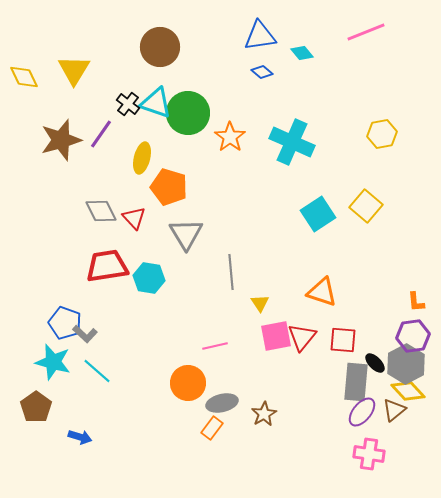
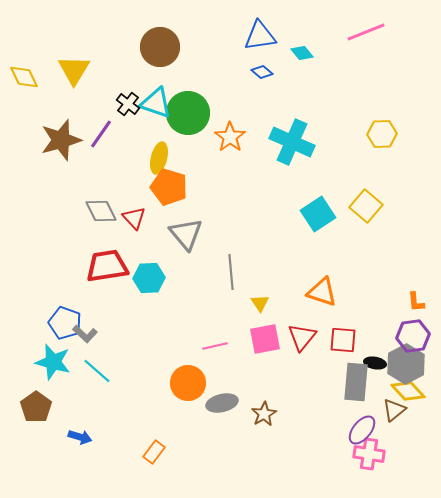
yellow hexagon at (382, 134): rotated 8 degrees clockwise
yellow ellipse at (142, 158): moved 17 px right
gray triangle at (186, 234): rotated 9 degrees counterclockwise
cyan hexagon at (149, 278): rotated 12 degrees counterclockwise
pink square at (276, 336): moved 11 px left, 3 px down
black ellipse at (375, 363): rotated 35 degrees counterclockwise
purple ellipse at (362, 412): moved 18 px down
orange rectangle at (212, 428): moved 58 px left, 24 px down
